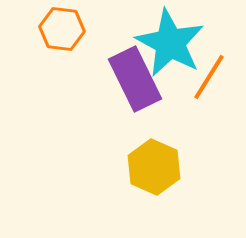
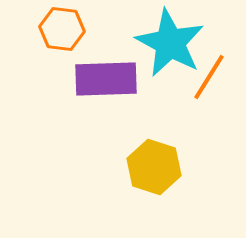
purple rectangle: moved 29 px left; rotated 66 degrees counterclockwise
yellow hexagon: rotated 6 degrees counterclockwise
